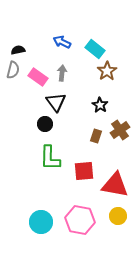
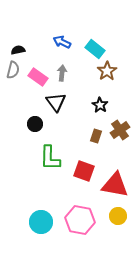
black circle: moved 10 px left
red square: rotated 25 degrees clockwise
